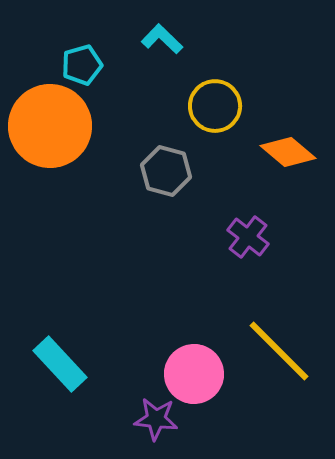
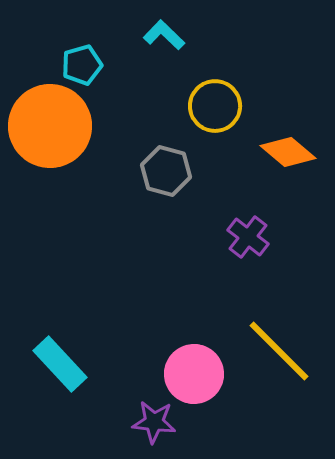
cyan L-shape: moved 2 px right, 4 px up
purple star: moved 2 px left, 3 px down
